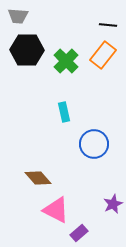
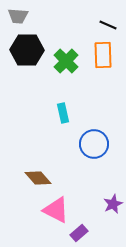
black line: rotated 18 degrees clockwise
orange rectangle: rotated 40 degrees counterclockwise
cyan rectangle: moved 1 px left, 1 px down
